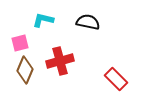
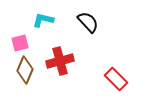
black semicircle: rotated 35 degrees clockwise
